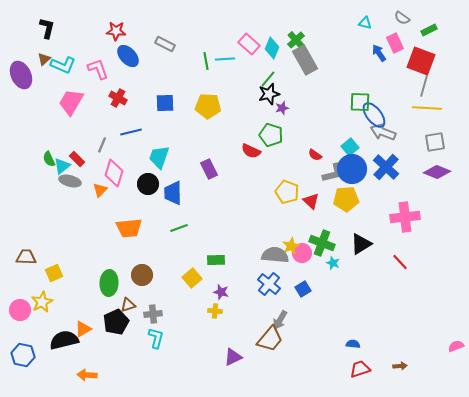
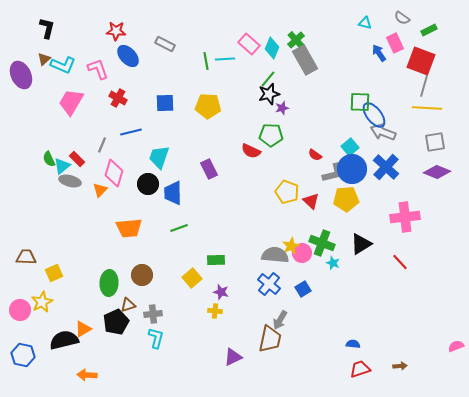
green pentagon at (271, 135): rotated 15 degrees counterclockwise
brown trapezoid at (270, 339): rotated 28 degrees counterclockwise
